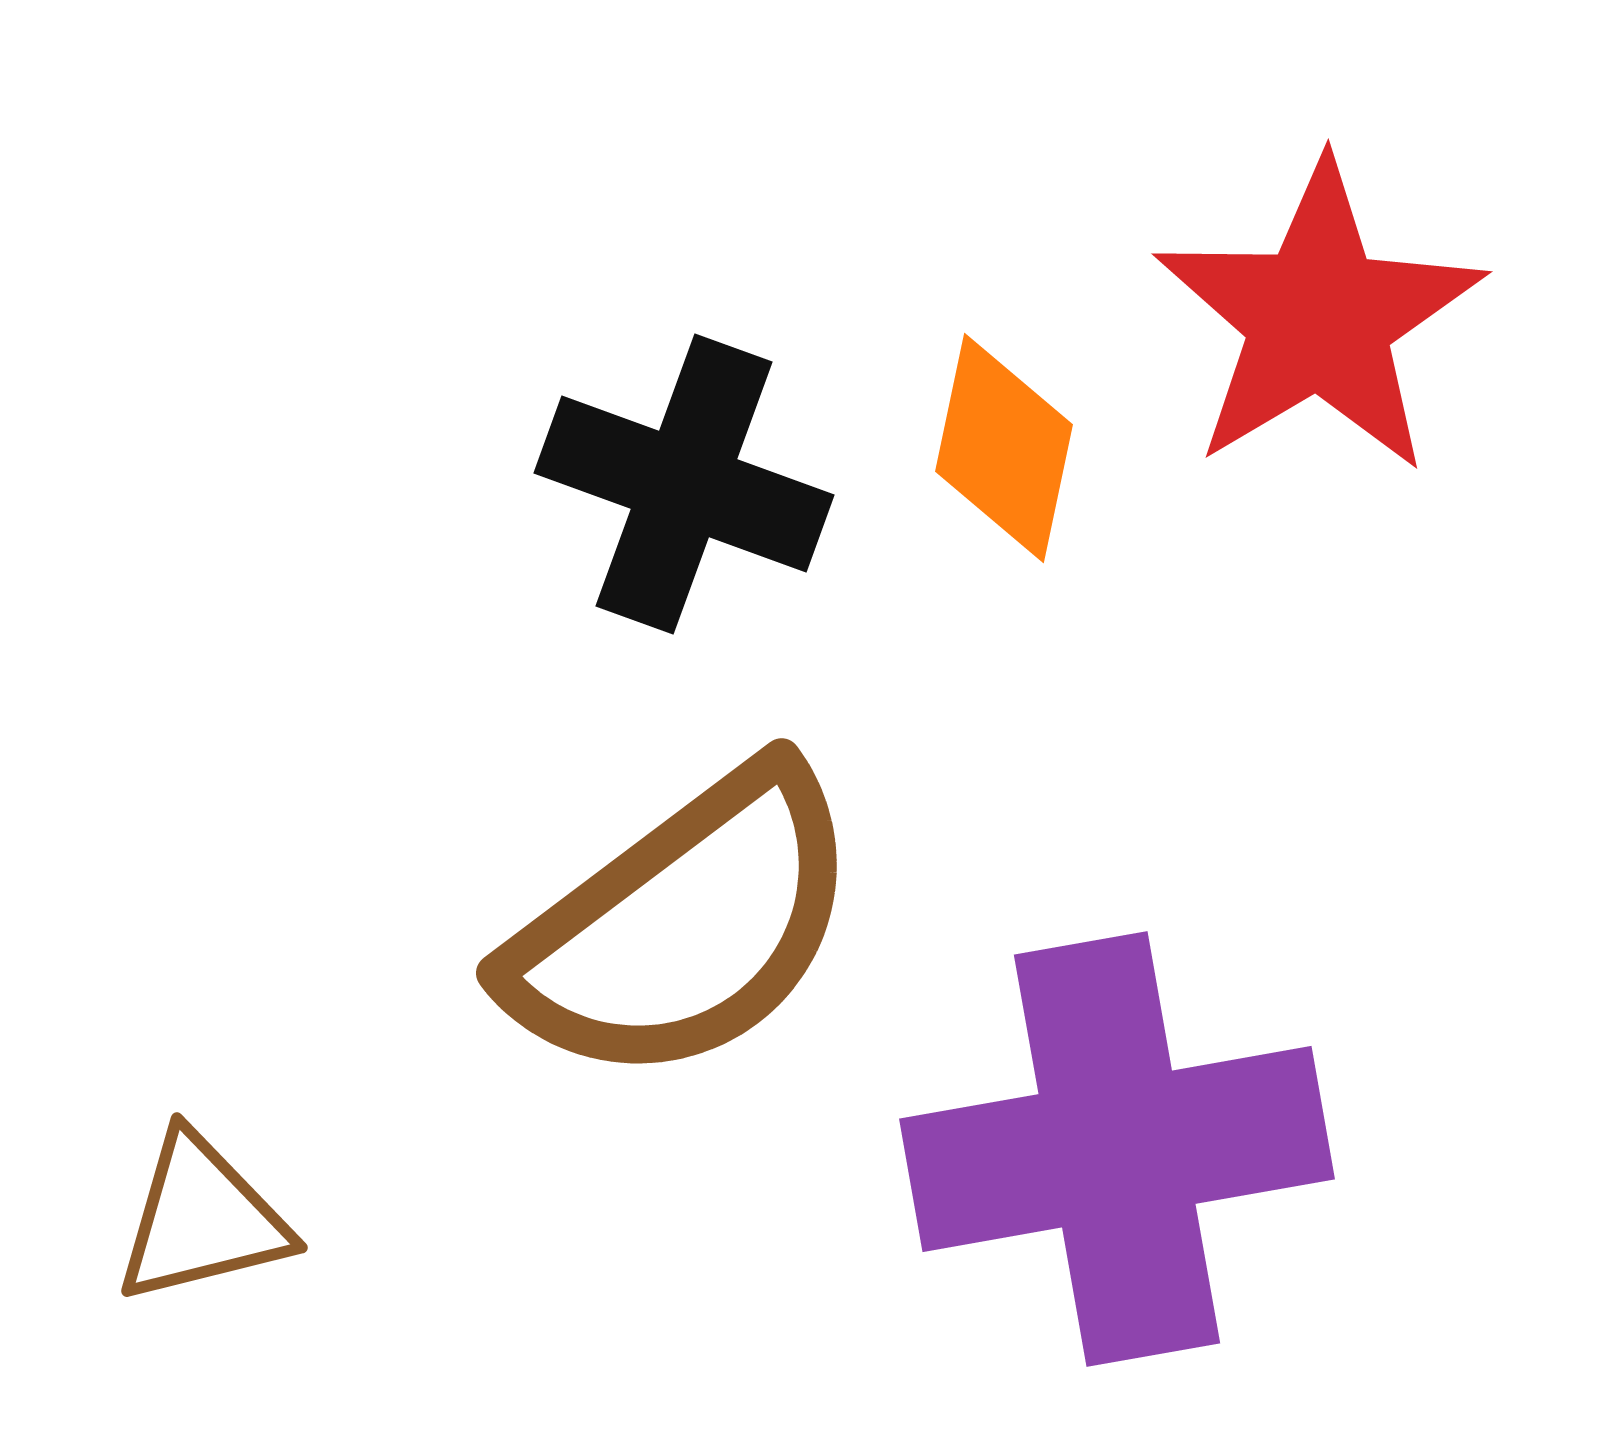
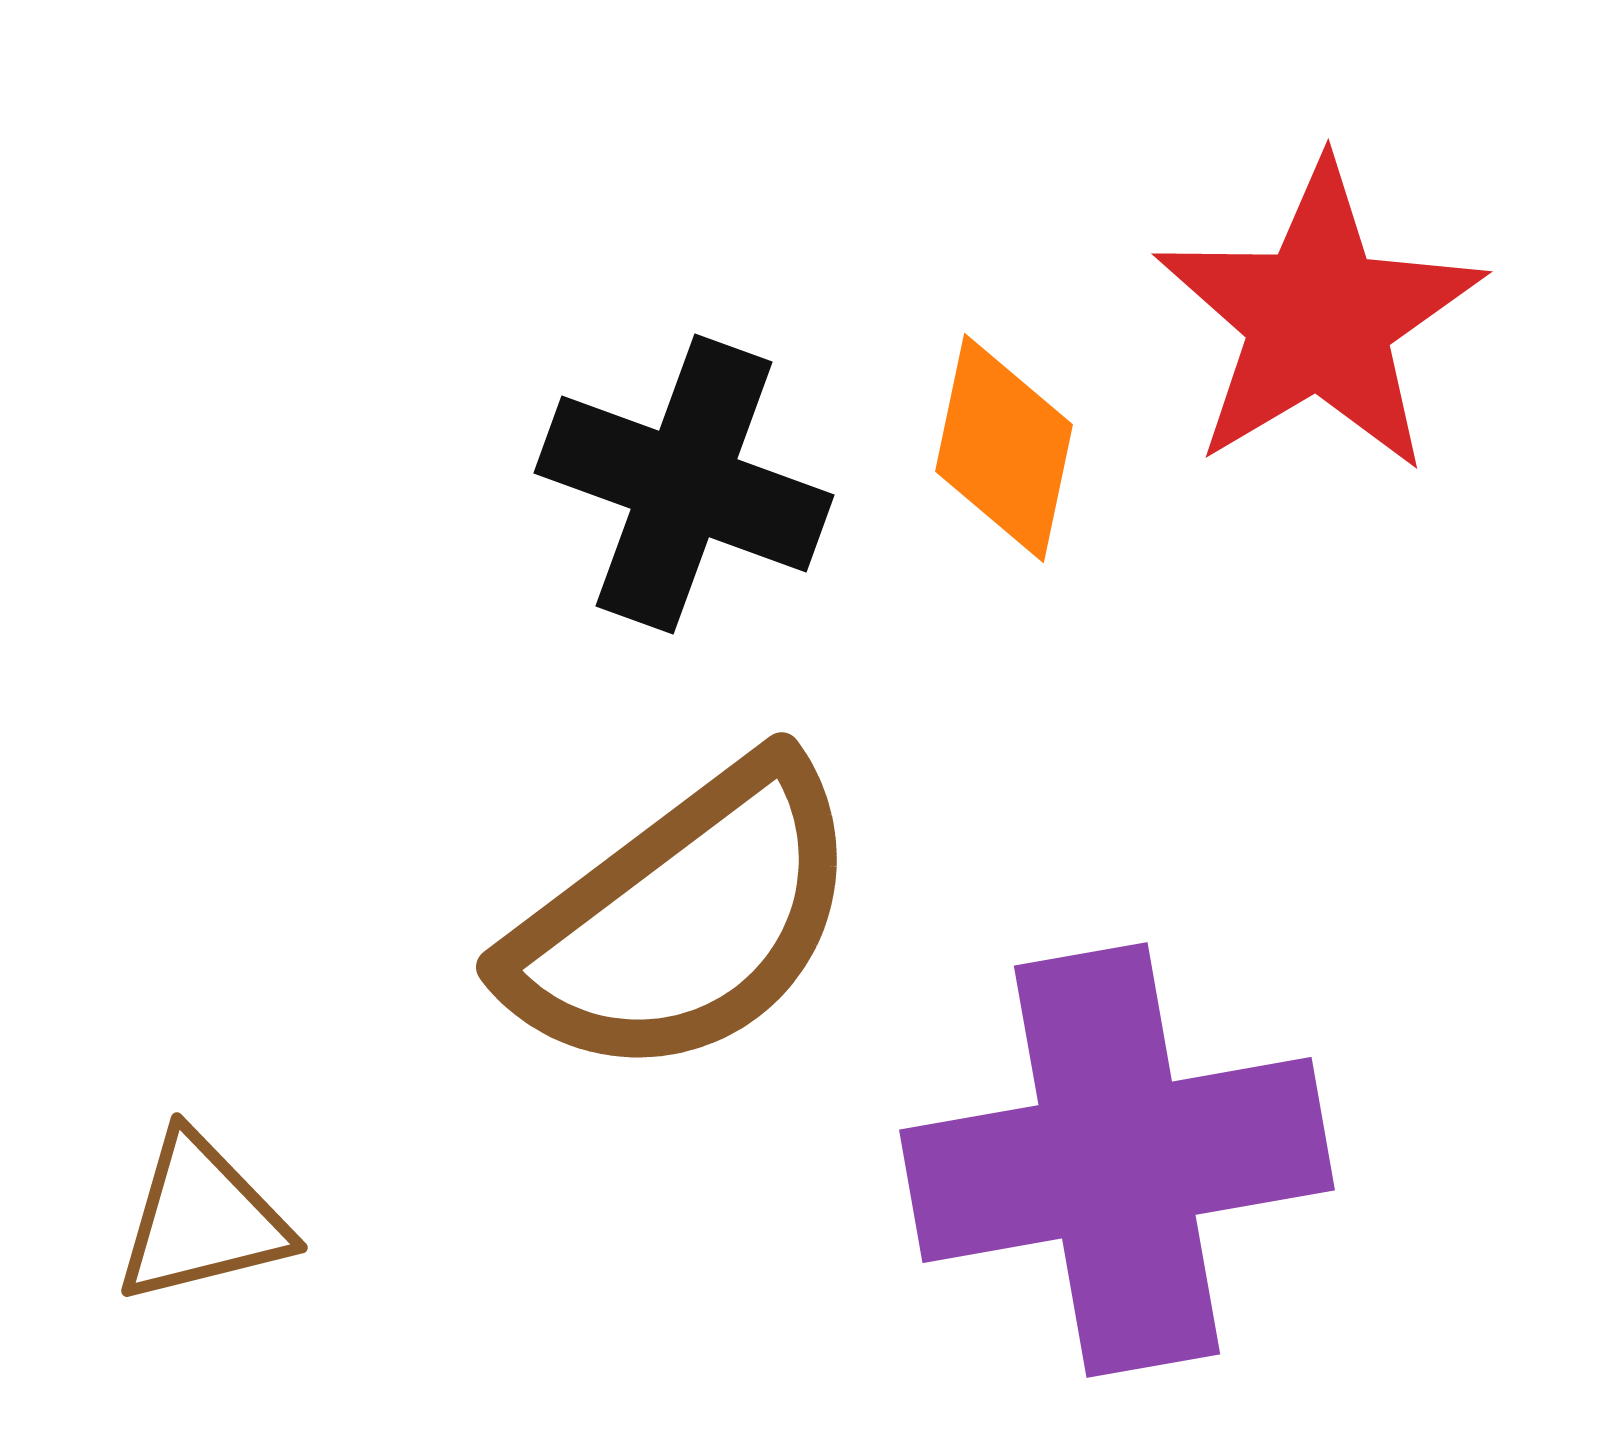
brown semicircle: moved 6 px up
purple cross: moved 11 px down
